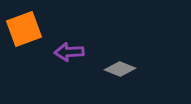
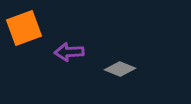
orange square: moved 1 px up
